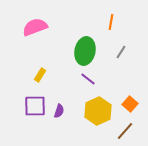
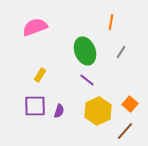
green ellipse: rotated 32 degrees counterclockwise
purple line: moved 1 px left, 1 px down
